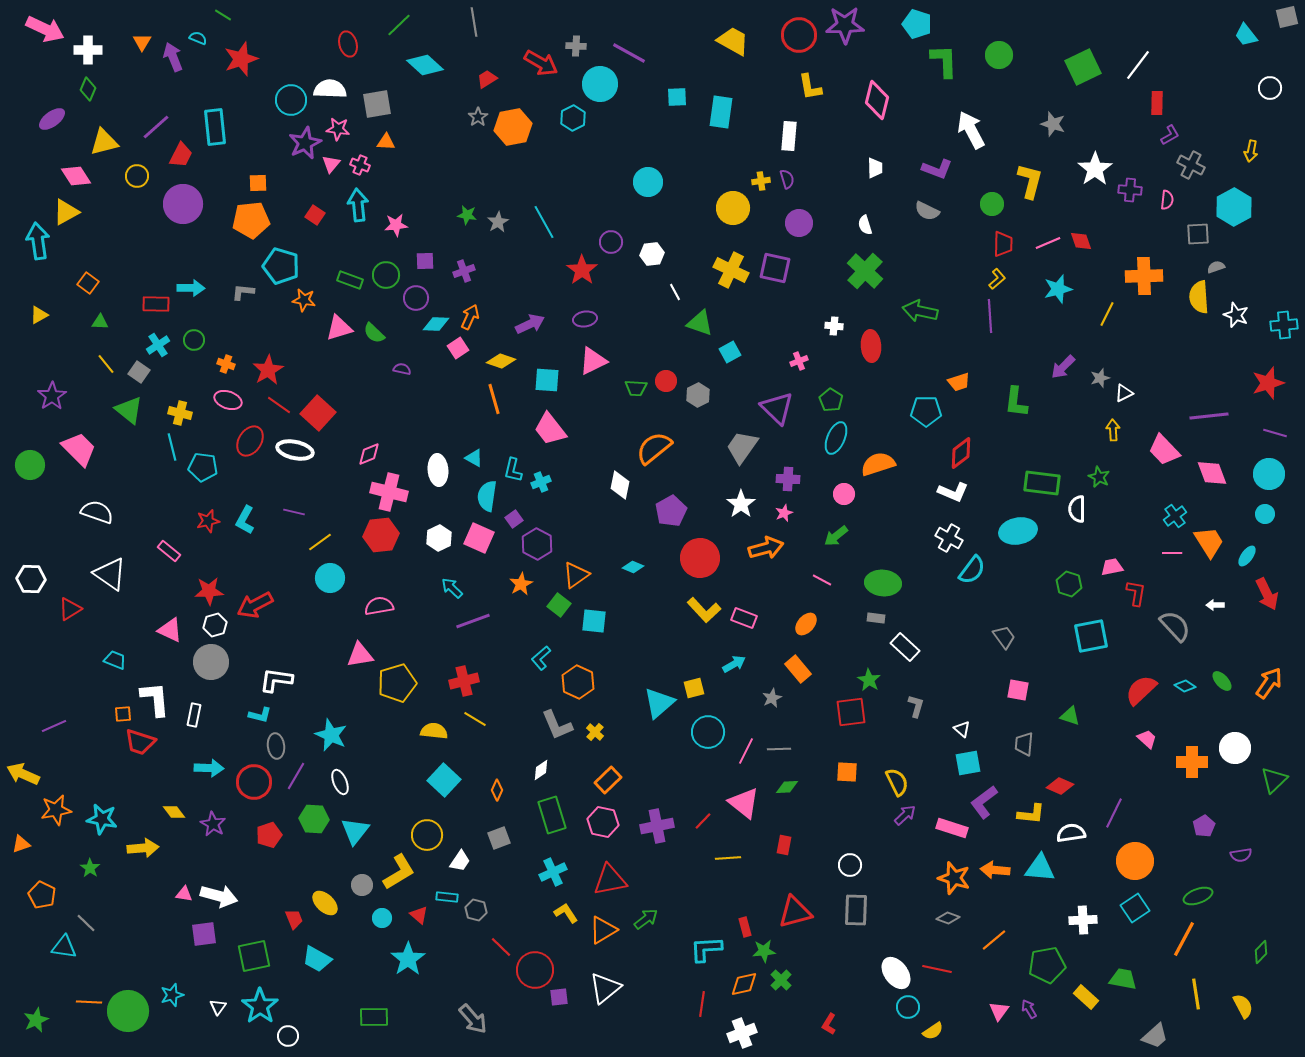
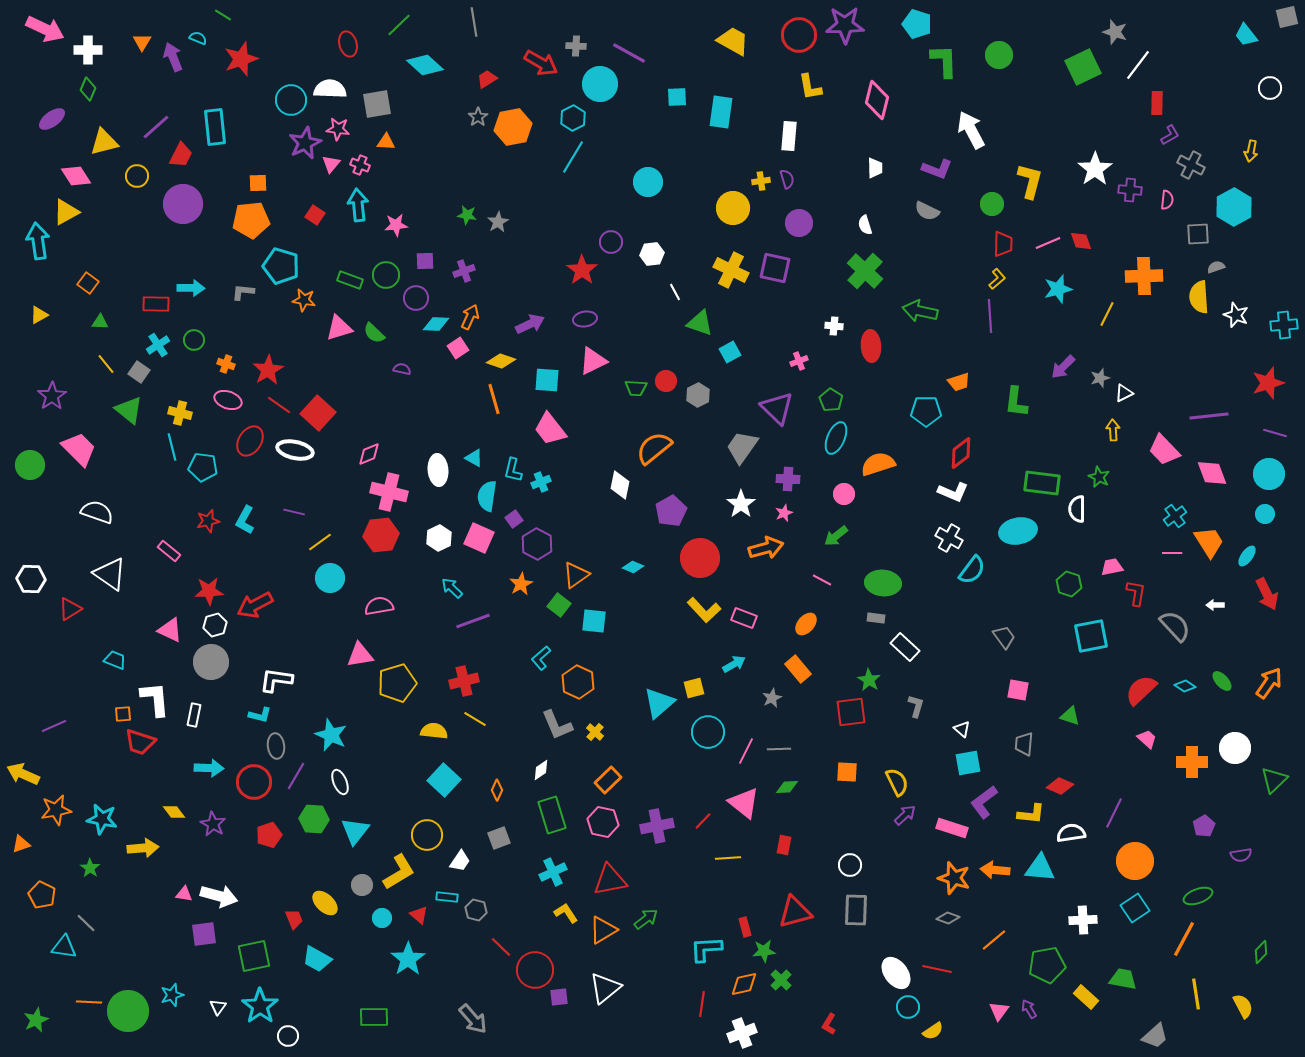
gray star at (1053, 124): moved 62 px right, 92 px up
cyan line at (544, 222): moved 29 px right, 65 px up; rotated 60 degrees clockwise
